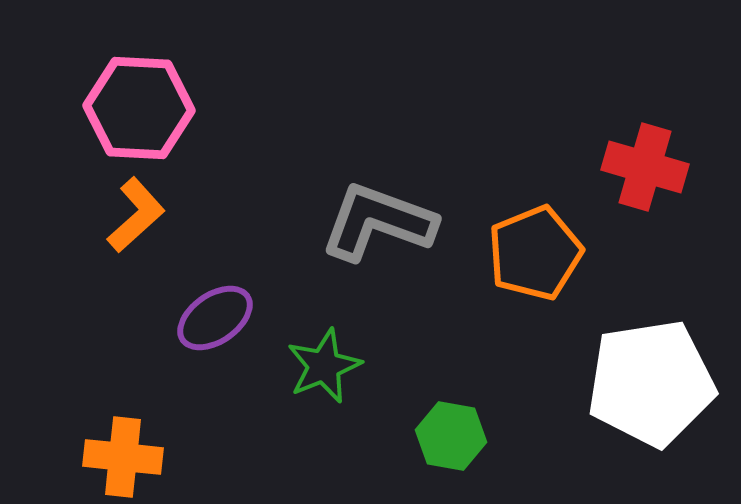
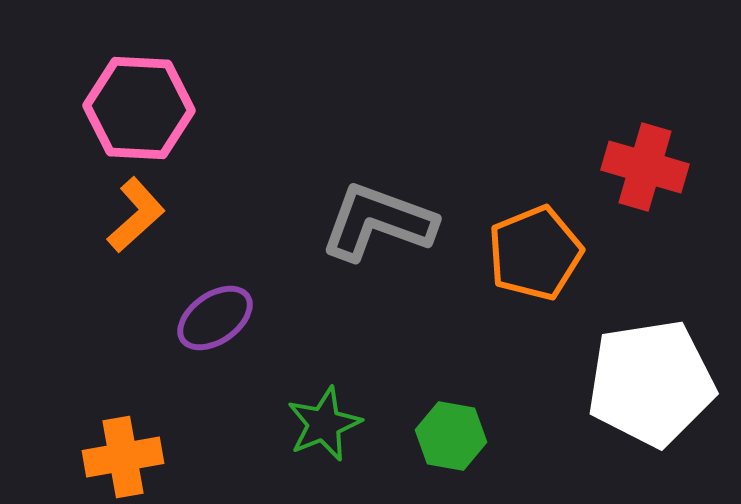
green star: moved 58 px down
orange cross: rotated 16 degrees counterclockwise
